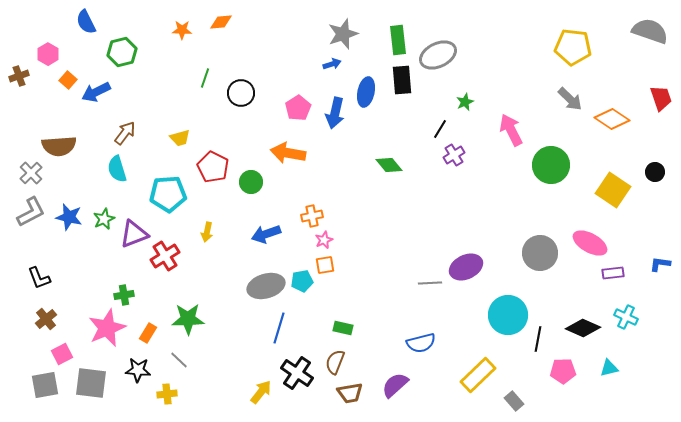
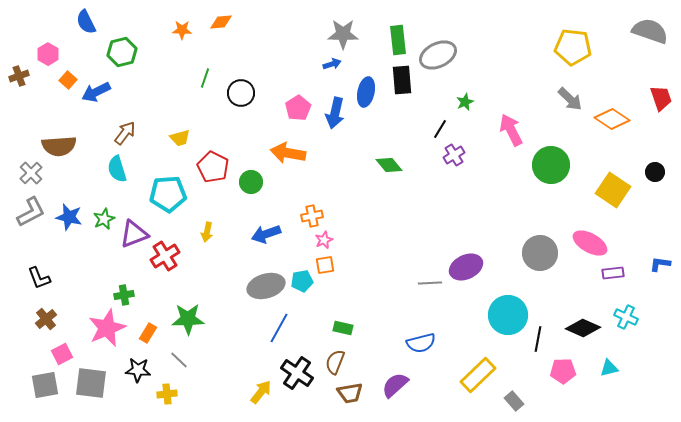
gray star at (343, 34): rotated 20 degrees clockwise
blue line at (279, 328): rotated 12 degrees clockwise
